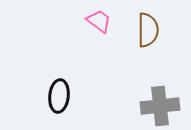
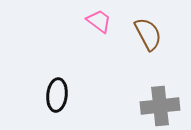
brown semicircle: moved 4 px down; rotated 28 degrees counterclockwise
black ellipse: moved 2 px left, 1 px up
